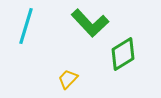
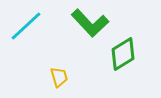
cyan line: rotated 30 degrees clockwise
yellow trapezoid: moved 9 px left, 2 px up; rotated 120 degrees clockwise
